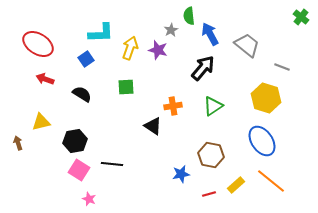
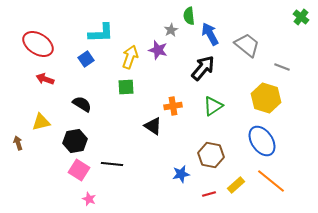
yellow arrow: moved 9 px down
black semicircle: moved 10 px down
